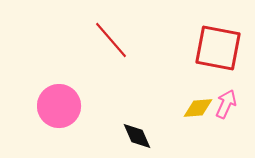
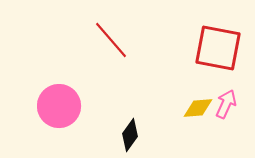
black diamond: moved 7 px left, 1 px up; rotated 60 degrees clockwise
